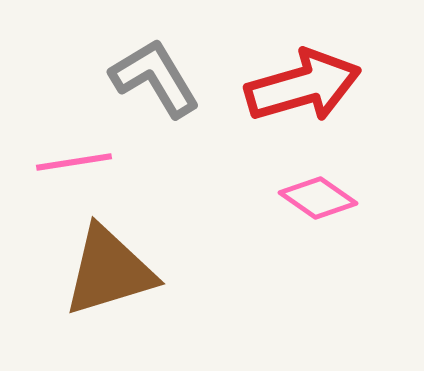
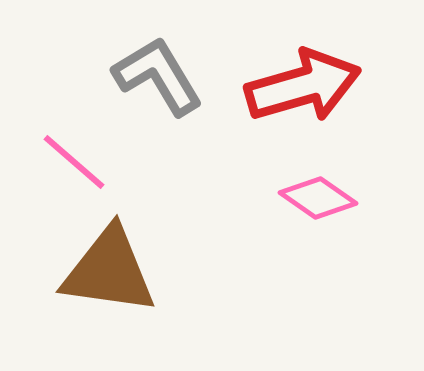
gray L-shape: moved 3 px right, 2 px up
pink line: rotated 50 degrees clockwise
brown triangle: rotated 25 degrees clockwise
